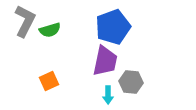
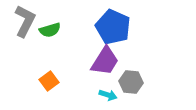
blue pentagon: rotated 28 degrees counterclockwise
purple trapezoid: rotated 20 degrees clockwise
orange square: rotated 12 degrees counterclockwise
cyan arrow: rotated 72 degrees counterclockwise
